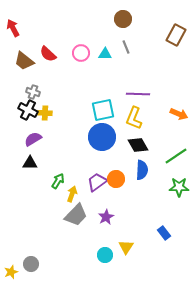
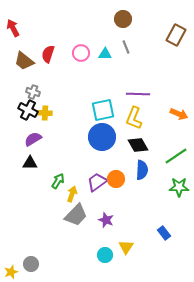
red semicircle: rotated 66 degrees clockwise
purple star: moved 3 px down; rotated 21 degrees counterclockwise
